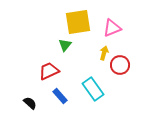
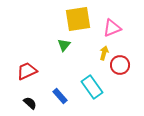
yellow square: moved 3 px up
green triangle: moved 1 px left
red trapezoid: moved 22 px left
cyan rectangle: moved 1 px left, 2 px up
